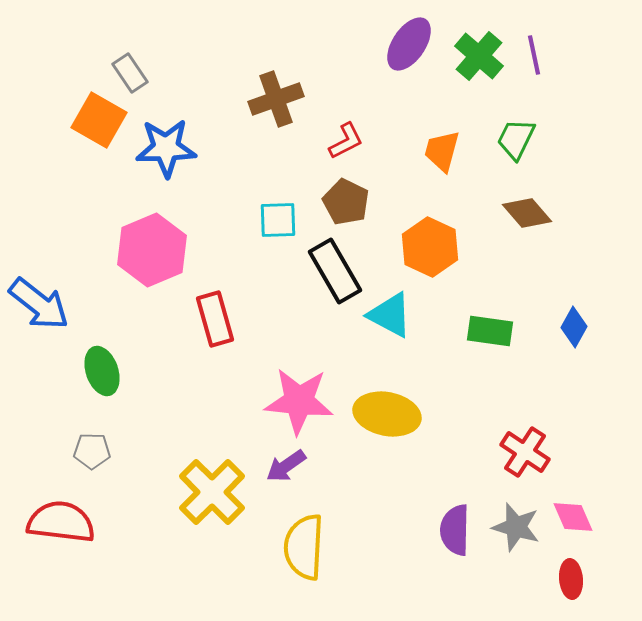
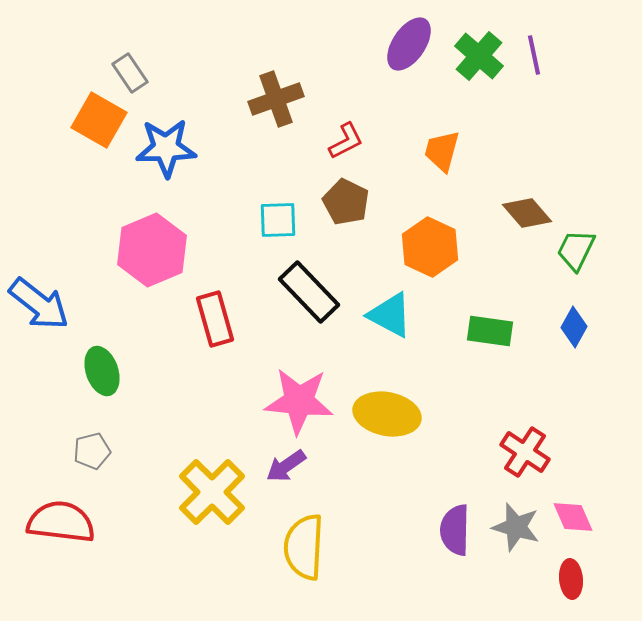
green trapezoid: moved 60 px right, 111 px down
black rectangle: moved 26 px left, 21 px down; rotated 14 degrees counterclockwise
gray pentagon: rotated 15 degrees counterclockwise
